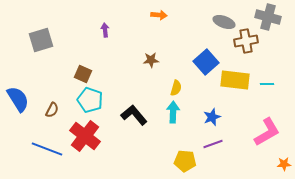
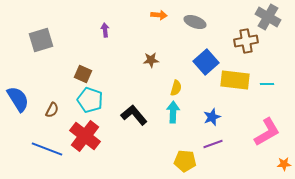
gray cross: rotated 15 degrees clockwise
gray ellipse: moved 29 px left
